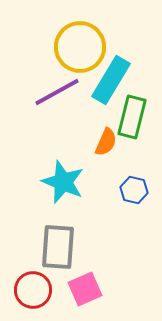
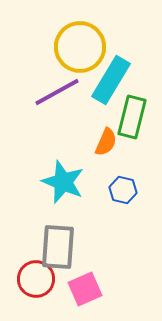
blue hexagon: moved 11 px left
red circle: moved 3 px right, 11 px up
